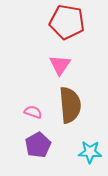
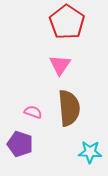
red pentagon: rotated 24 degrees clockwise
brown semicircle: moved 1 px left, 3 px down
purple pentagon: moved 18 px left, 1 px up; rotated 25 degrees counterclockwise
